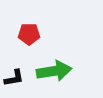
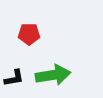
green arrow: moved 1 px left, 4 px down
